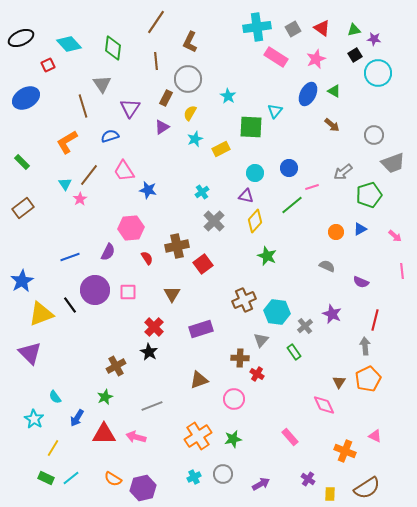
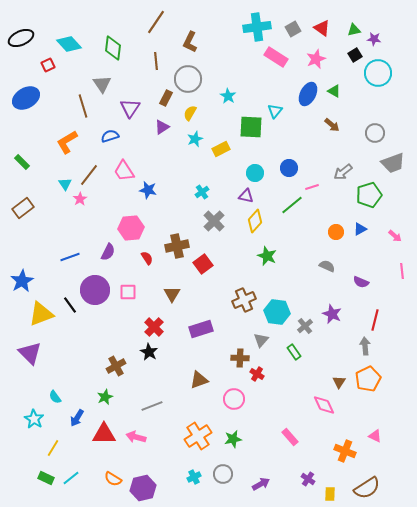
gray circle at (374, 135): moved 1 px right, 2 px up
